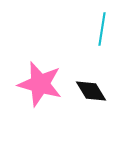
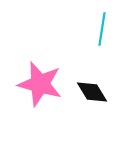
black diamond: moved 1 px right, 1 px down
